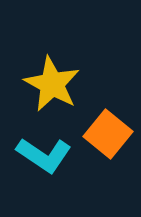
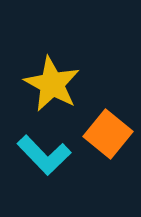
cyan L-shape: rotated 12 degrees clockwise
